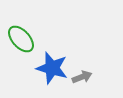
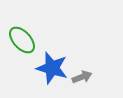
green ellipse: moved 1 px right, 1 px down
